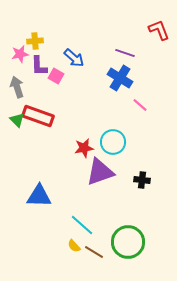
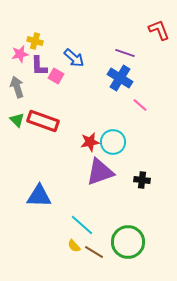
yellow cross: rotated 21 degrees clockwise
red rectangle: moved 5 px right, 5 px down
red star: moved 6 px right, 6 px up
